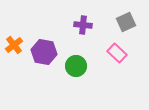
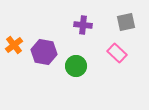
gray square: rotated 12 degrees clockwise
